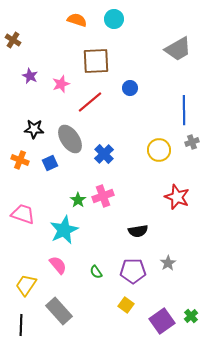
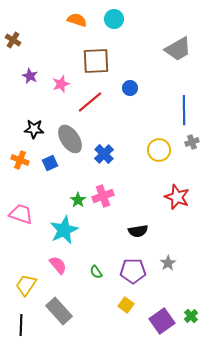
pink trapezoid: moved 2 px left
